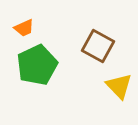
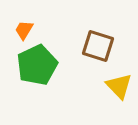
orange trapezoid: moved 2 px down; rotated 145 degrees clockwise
brown square: rotated 12 degrees counterclockwise
